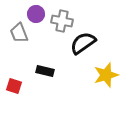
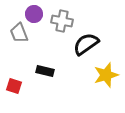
purple circle: moved 2 px left
black semicircle: moved 3 px right, 1 px down
